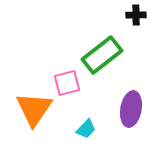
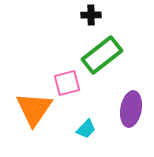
black cross: moved 45 px left
